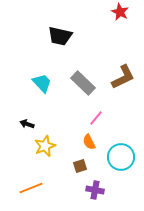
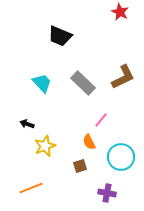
black trapezoid: rotated 10 degrees clockwise
pink line: moved 5 px right, 2 px down
purple cross: moved 12 px right, 3 px down
